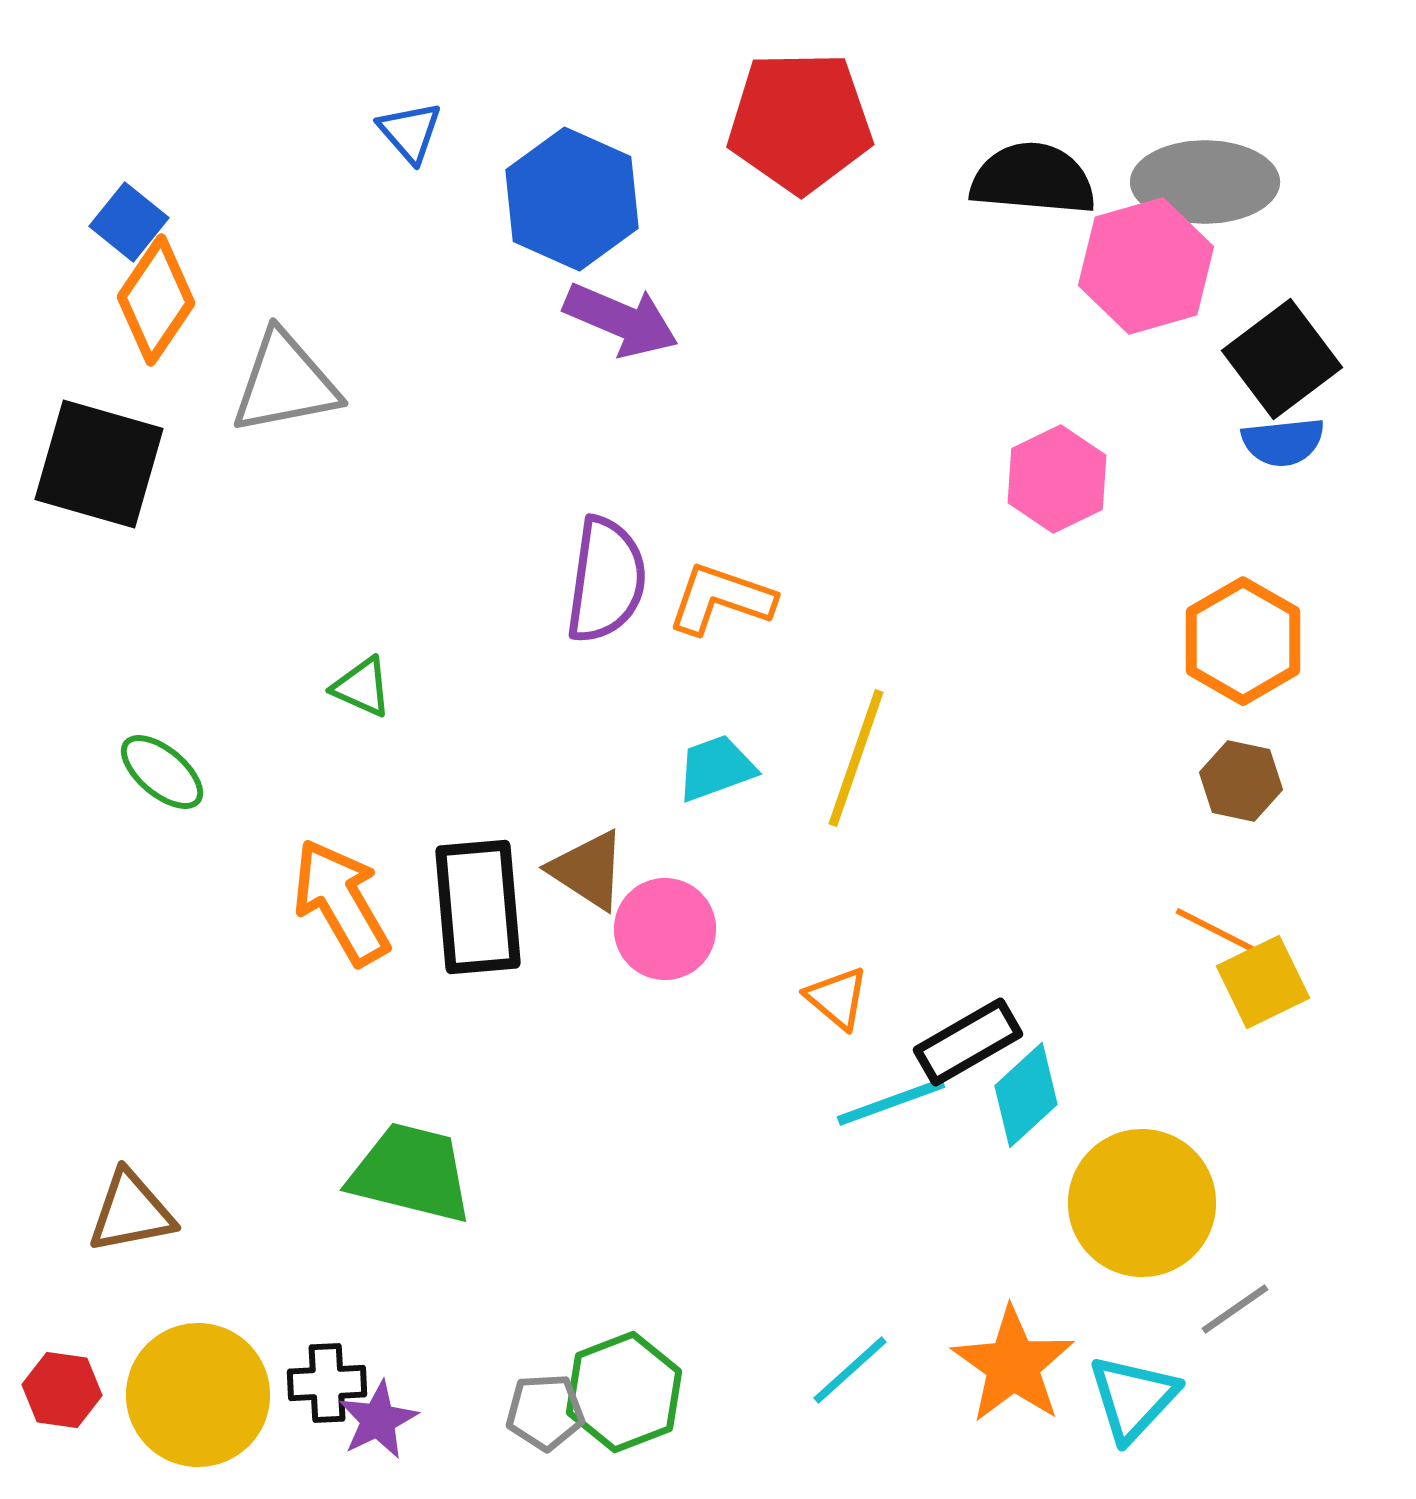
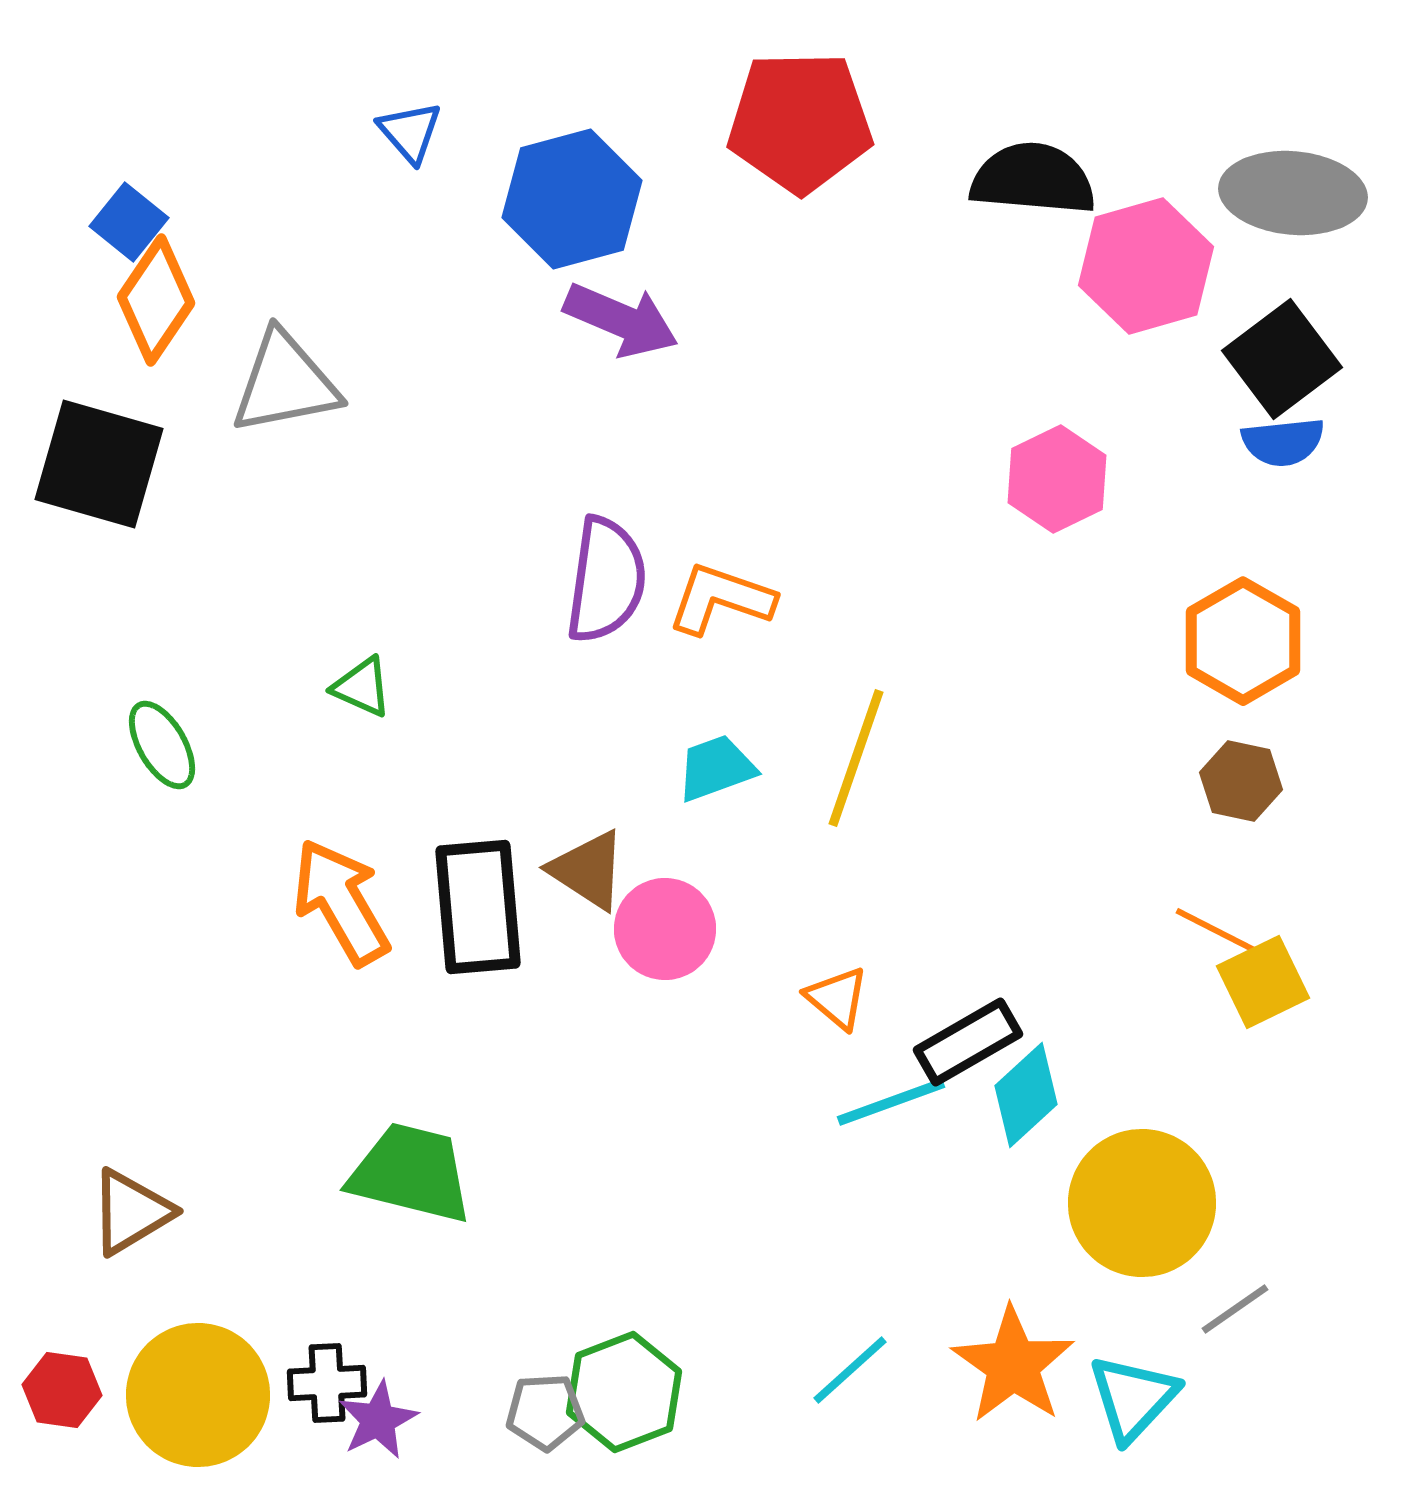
gray ellipse at (1205, 182): moved 88 px right, 11 px down; rotated 5 degrees clockwise
blue hexagon at (572, 199): rotated 21 degrees clockwise
green ellipse at (162, 772): moved 27 px up; rotated 20 degrees clockwise
brown triangle at (131, 1212): rotated 20 degrees counterclockwise
